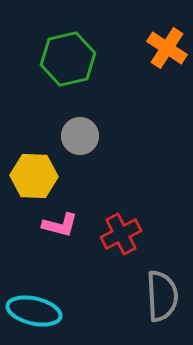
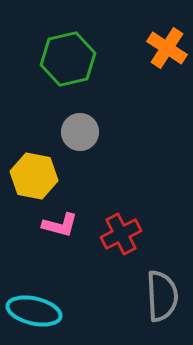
gray circle: moved 4 px up
yellow hexagon: rotated 9 degrees clockwise
